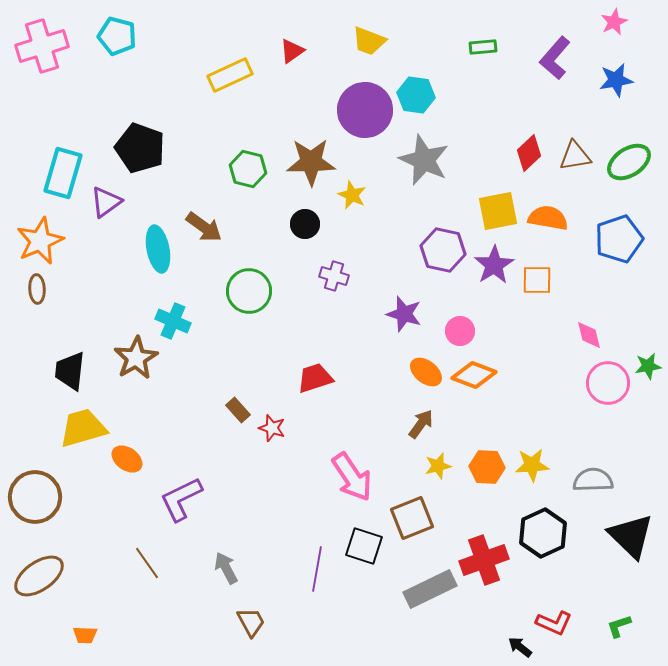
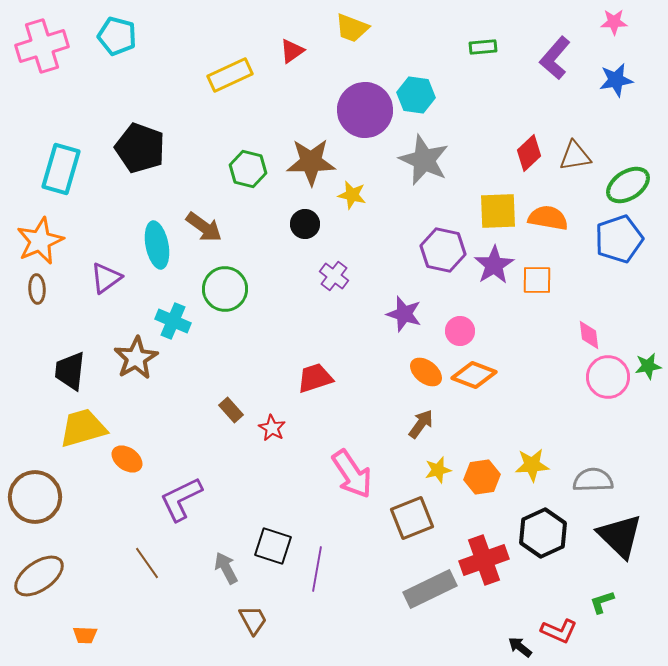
pink star at (614, 22): rotated 24 degrees clockwise
yellow trapezoid at (369, 41): moved 17 px left, 13 px up
green ellipse at (629, 162): moved 1 px left, 23 px down
cyan rectangle at (63, 173): moved 2 px left, 4 px up
yellow star at (352, 195): rotated 12 degrees counterclockwise
purple triangle at (106, 202): moved 76 px down
yellow square at (498, 211): rotated 9 degrees clockwise
cyan ellipse at (158, 249): moved 1 px left, 4 px up
purple cross at (334, 276): rotated 20 degrees clockwise
green circle at (249, 291): moved 24 px left, 2 px up
pink diamond at (589, 335): rotated 8 degrees clockwise
pink circle at (608, 383): moved 6 px up
brown rectangle at (238, 410): moved 7 px left
red star at (272, 428): rotated 12 degrees clockwise
yellow star at (438, 466): moved 4 px down
orange hexagon at (487, 467): moved 5 px left, 10 px down; rotated 12 degrees counterclockwise
pink arrow at (352, 477): moved 3 px up
black triangle at (631, 536): moved 11 px left
black square at (364, 546): moved 91 px left
brown trapezoid at (251, 622): moved 2 px right, 2 px up
red L-shape at (554, 623): moved 5 px right, 8 px down
green L-shape at (619, 626): moved 17 px left, 24 px up
